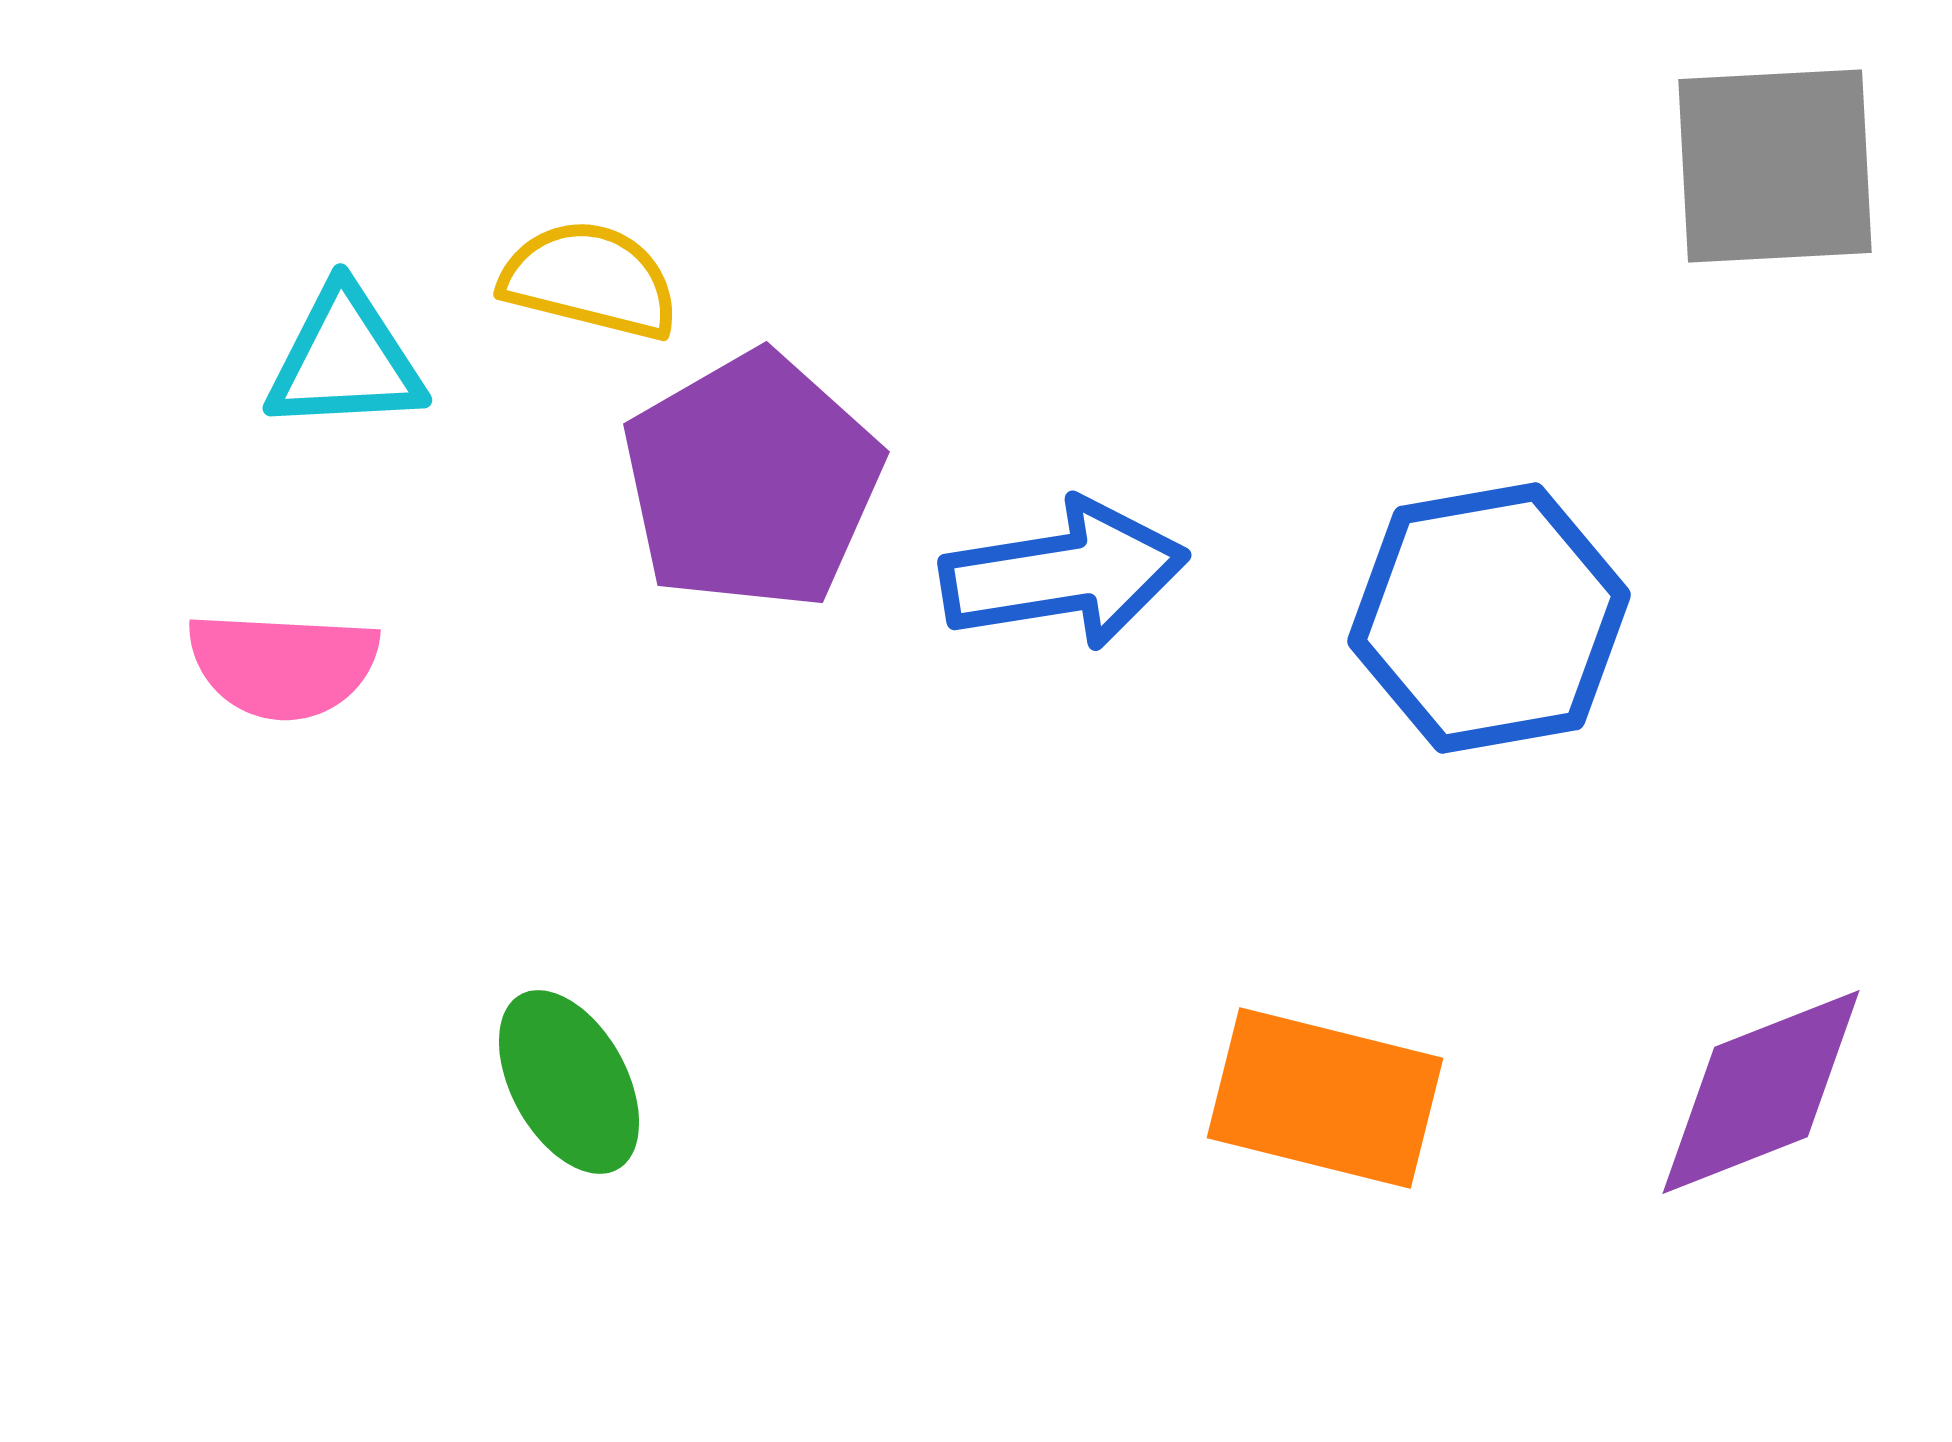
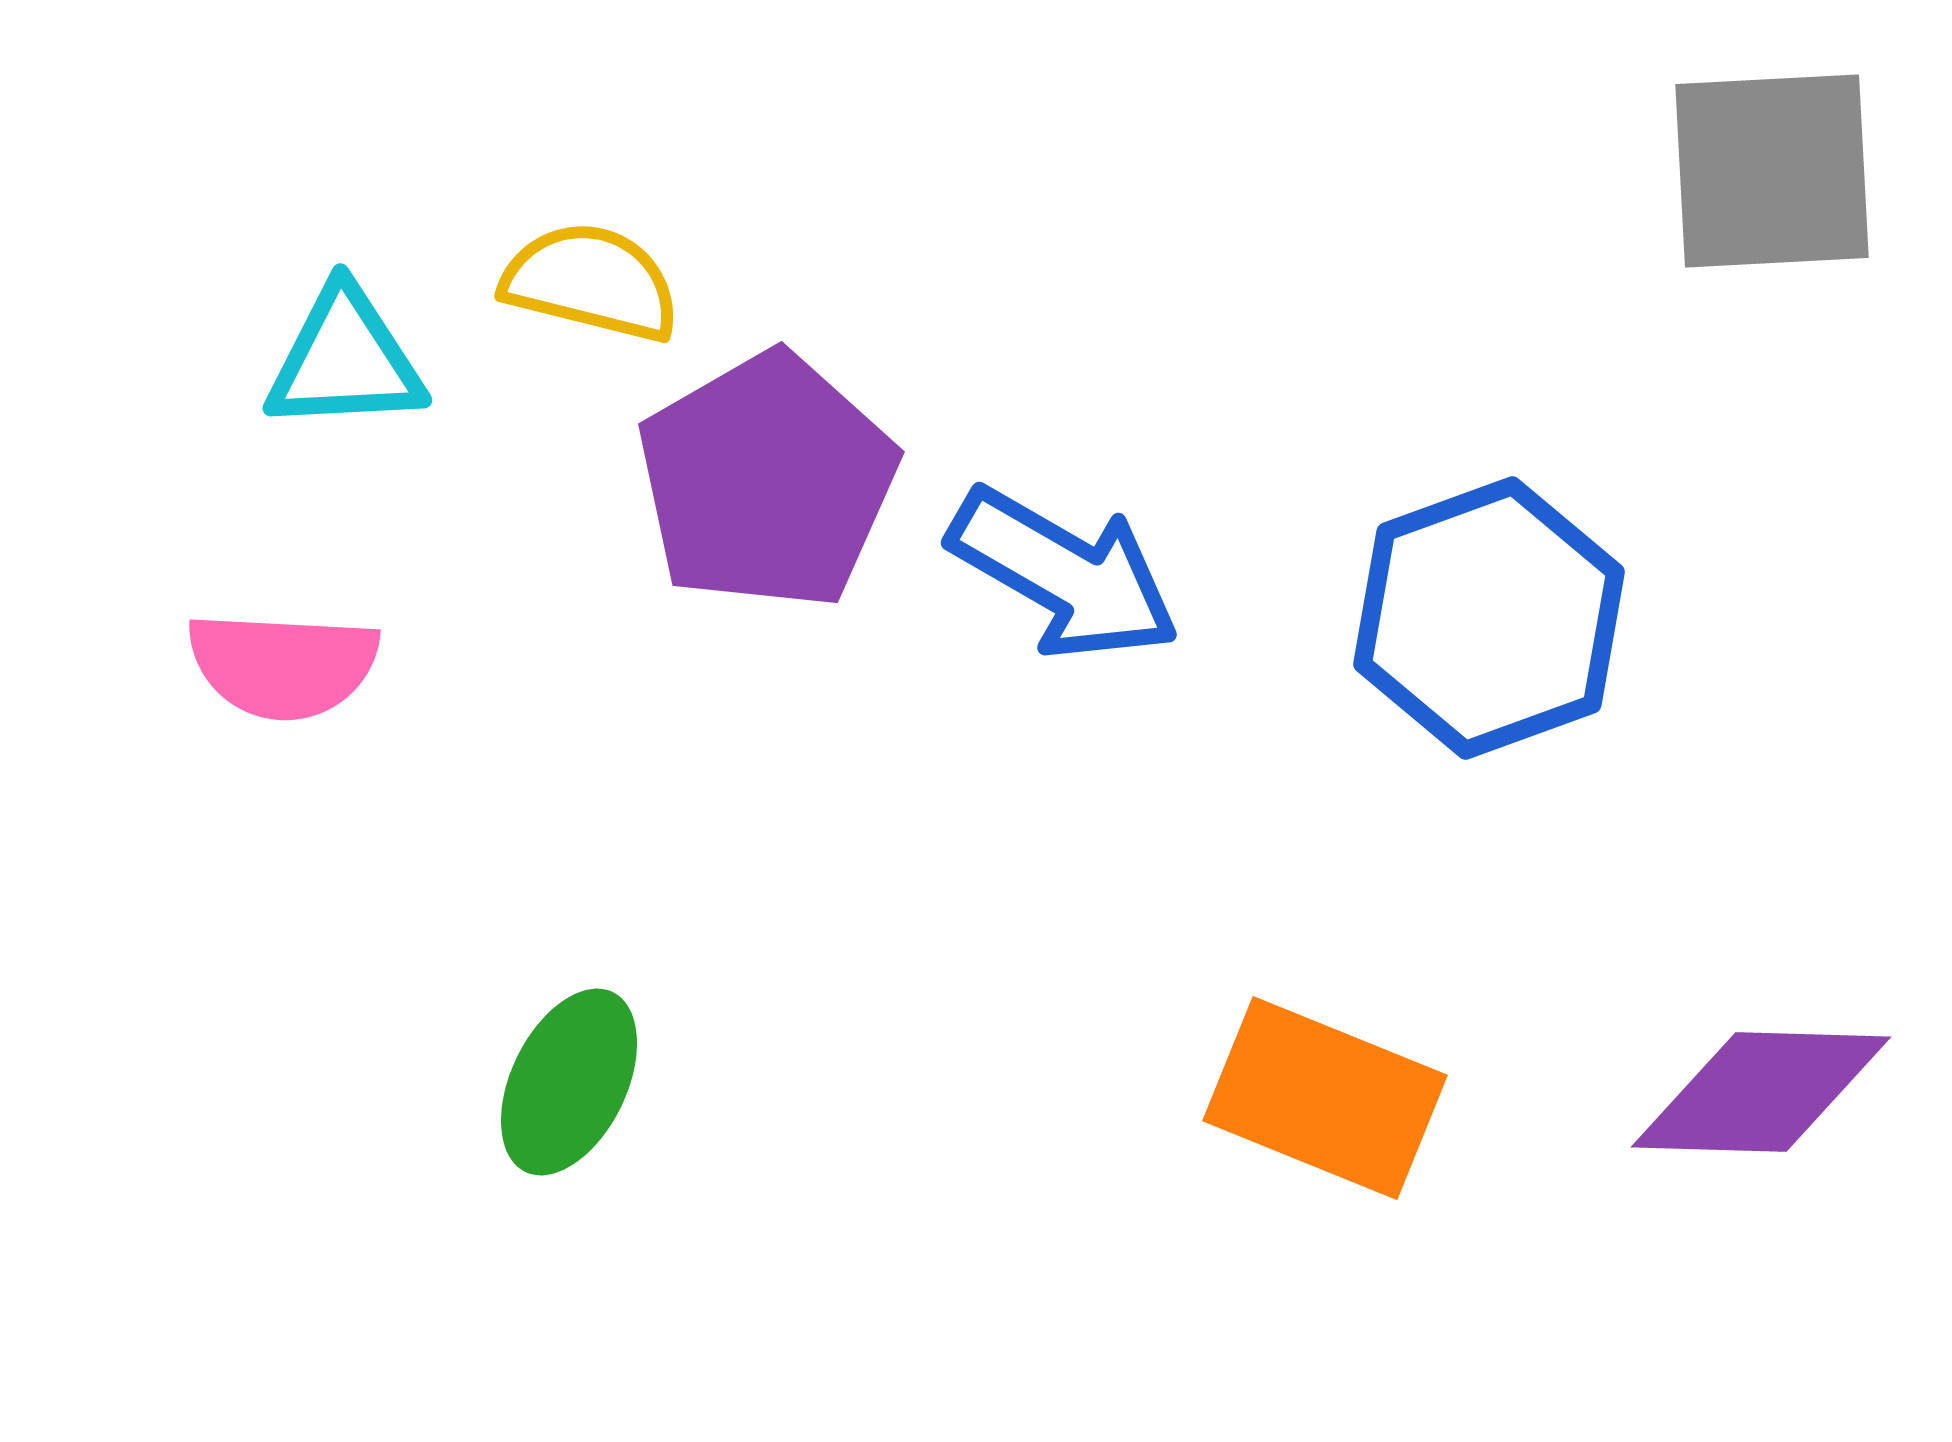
gray square: moved 3 px left, 5 px down
yellow semicircle: moved 1 px right, 2 px down
purple pentagon: moved 15 px right
blue arrow: rotated 39 degrees clockwise
blue hexagon: rotated 10 degrees counterclockwise
green ellipse: rotated 55 degrees clockwise
purple diamond: rotated 23 degrees clockwise
orange rectangle: rotated 8 degrees clockwise
